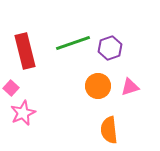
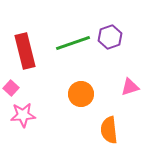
purple hexagon: moved 11 px up
orange circle: moved 17 px left, 8 px down
pink star: moved 2 px down; rotated 20 degrees clockwise
